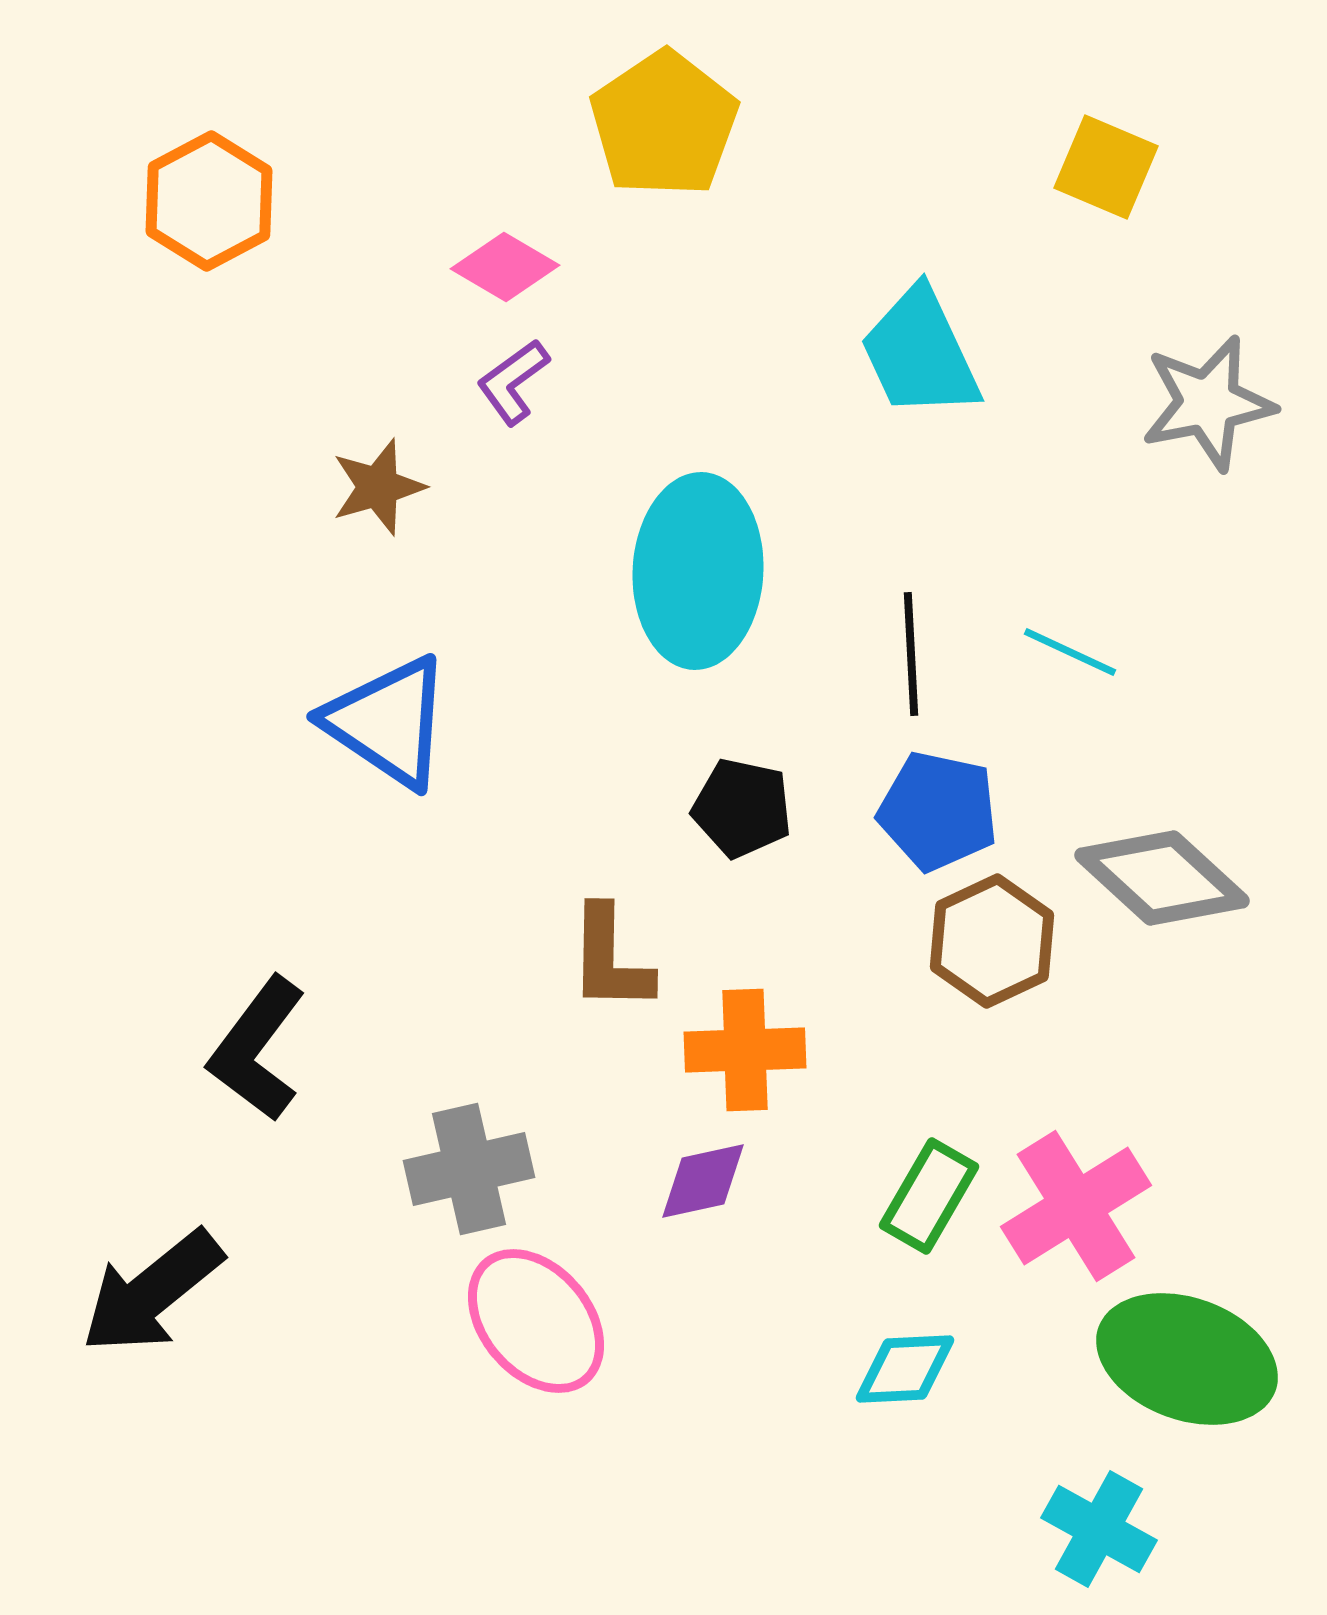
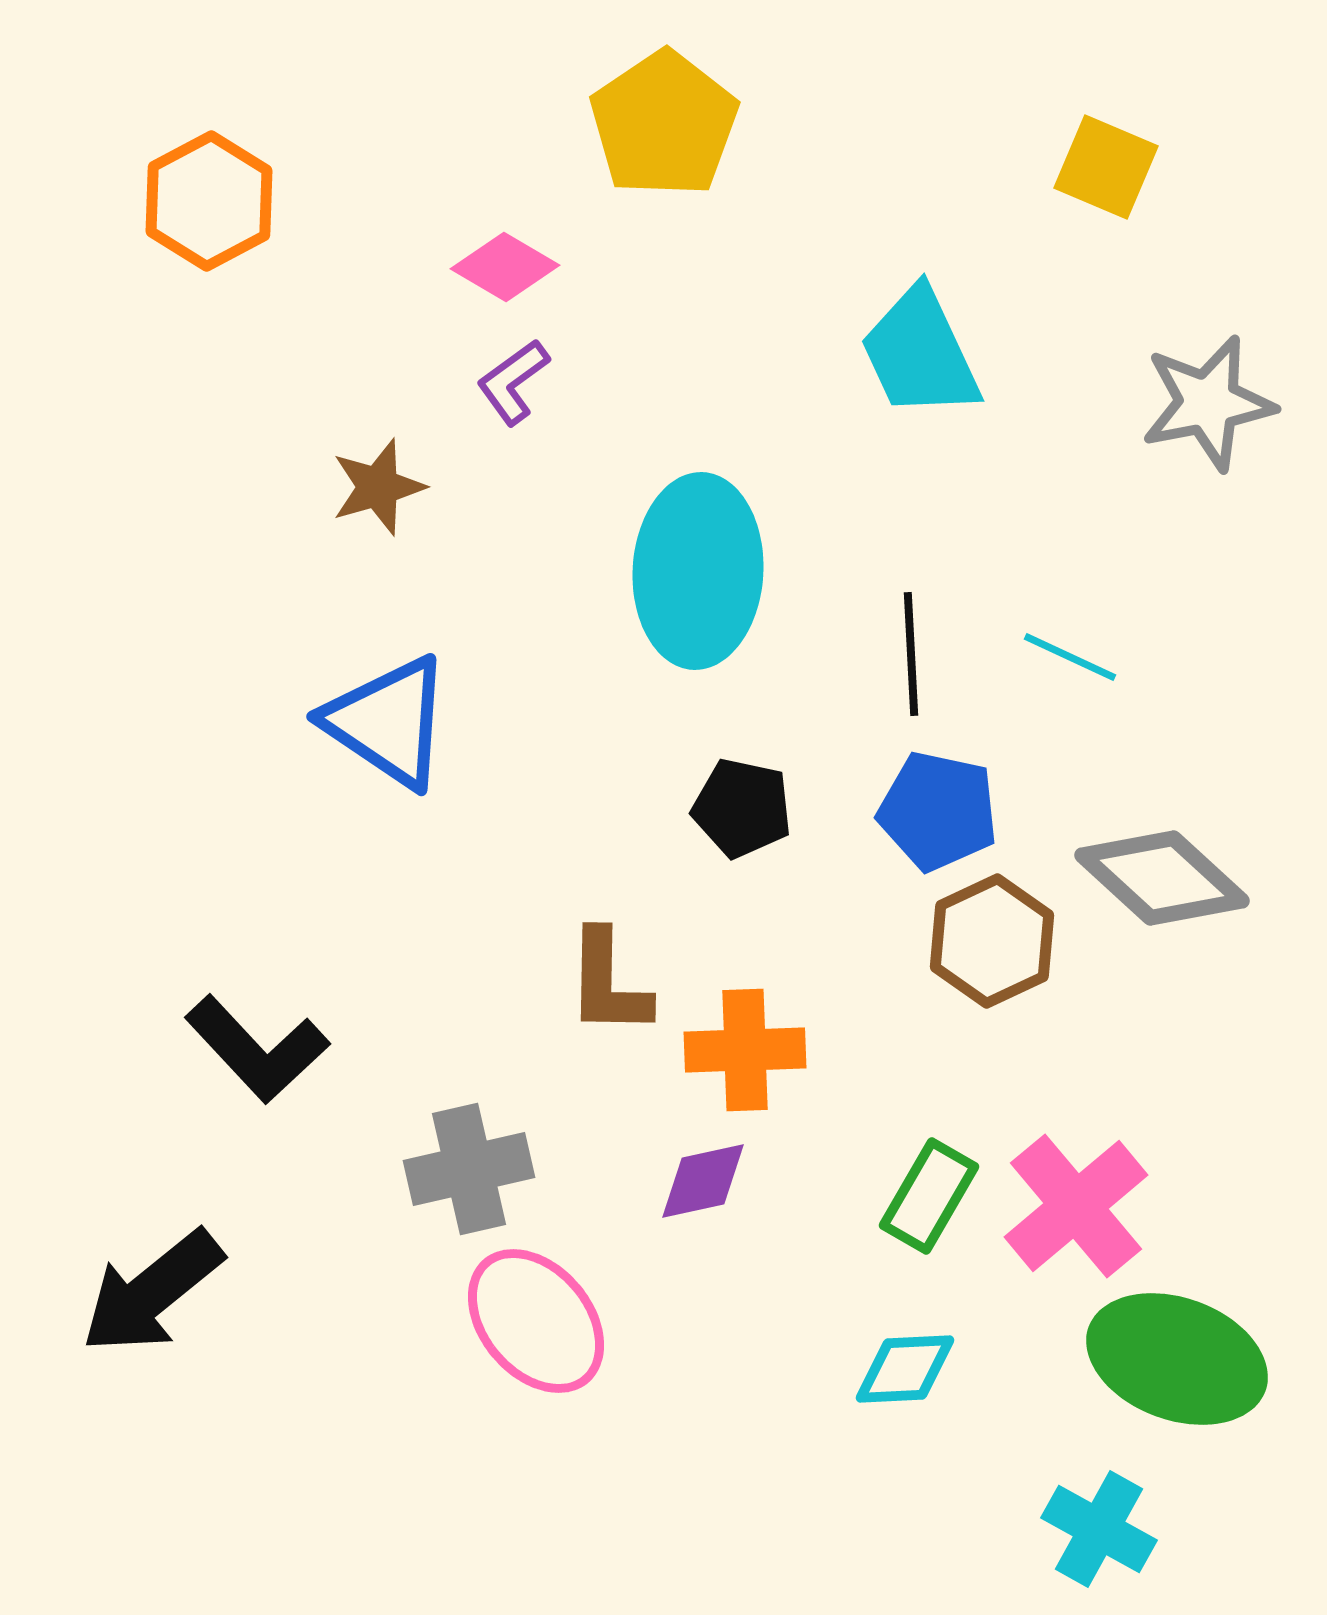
cyan line: moved 5 px down
brown L-shape: moved 2 px left, 24 px down
black L-shape: rotated 80 degrees counterclockwise
pink cross: rotated 8 degrees counterclockwise
green ellipse: moved 10 px left
